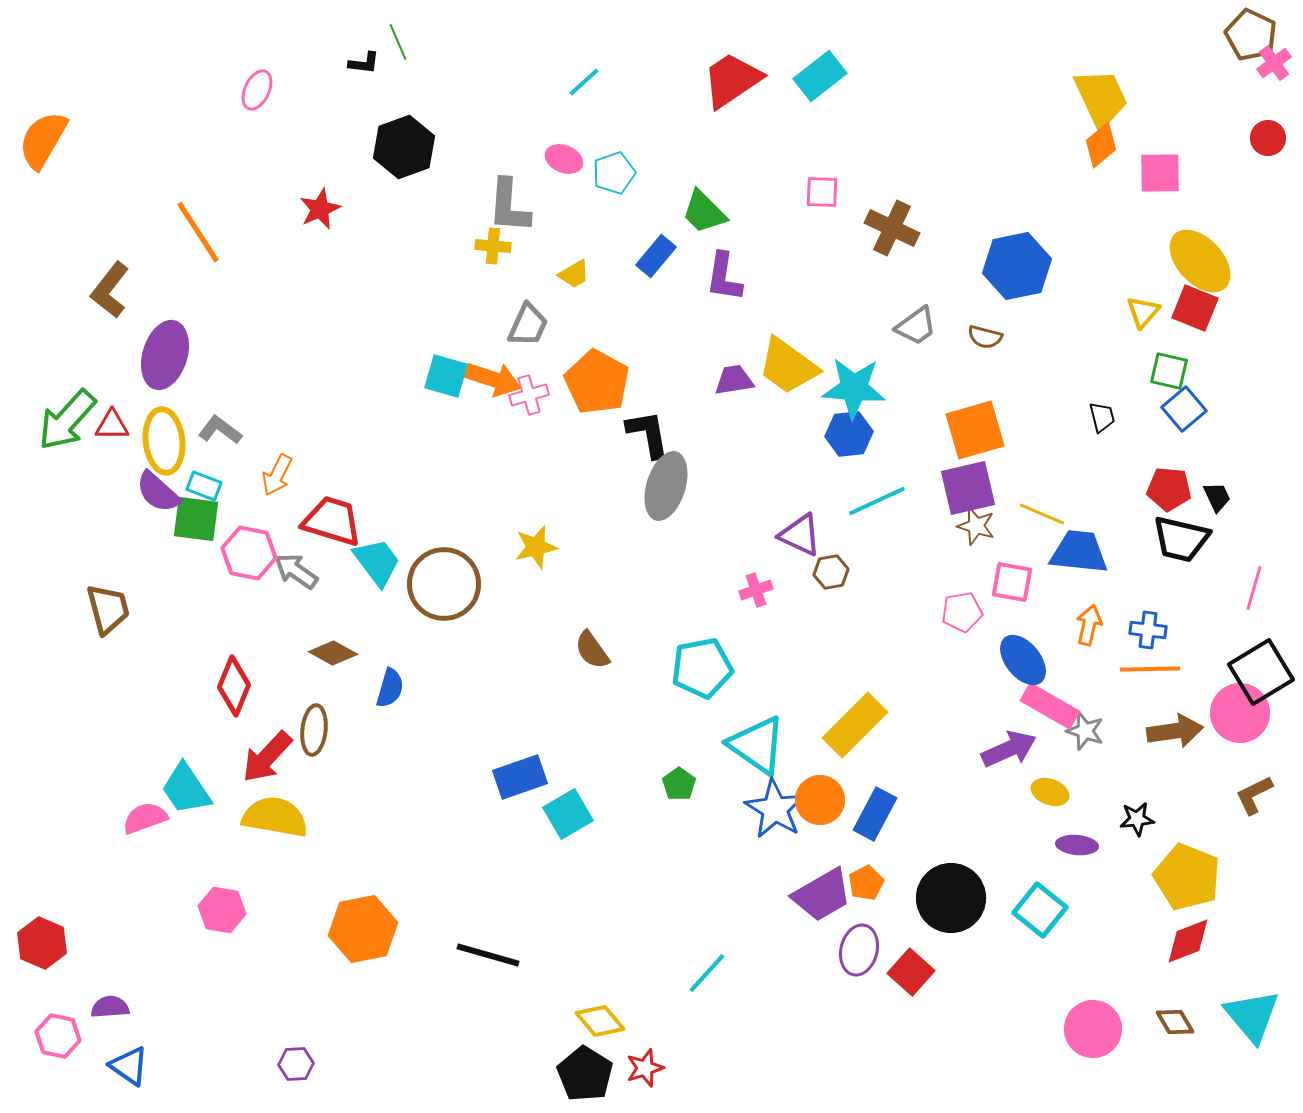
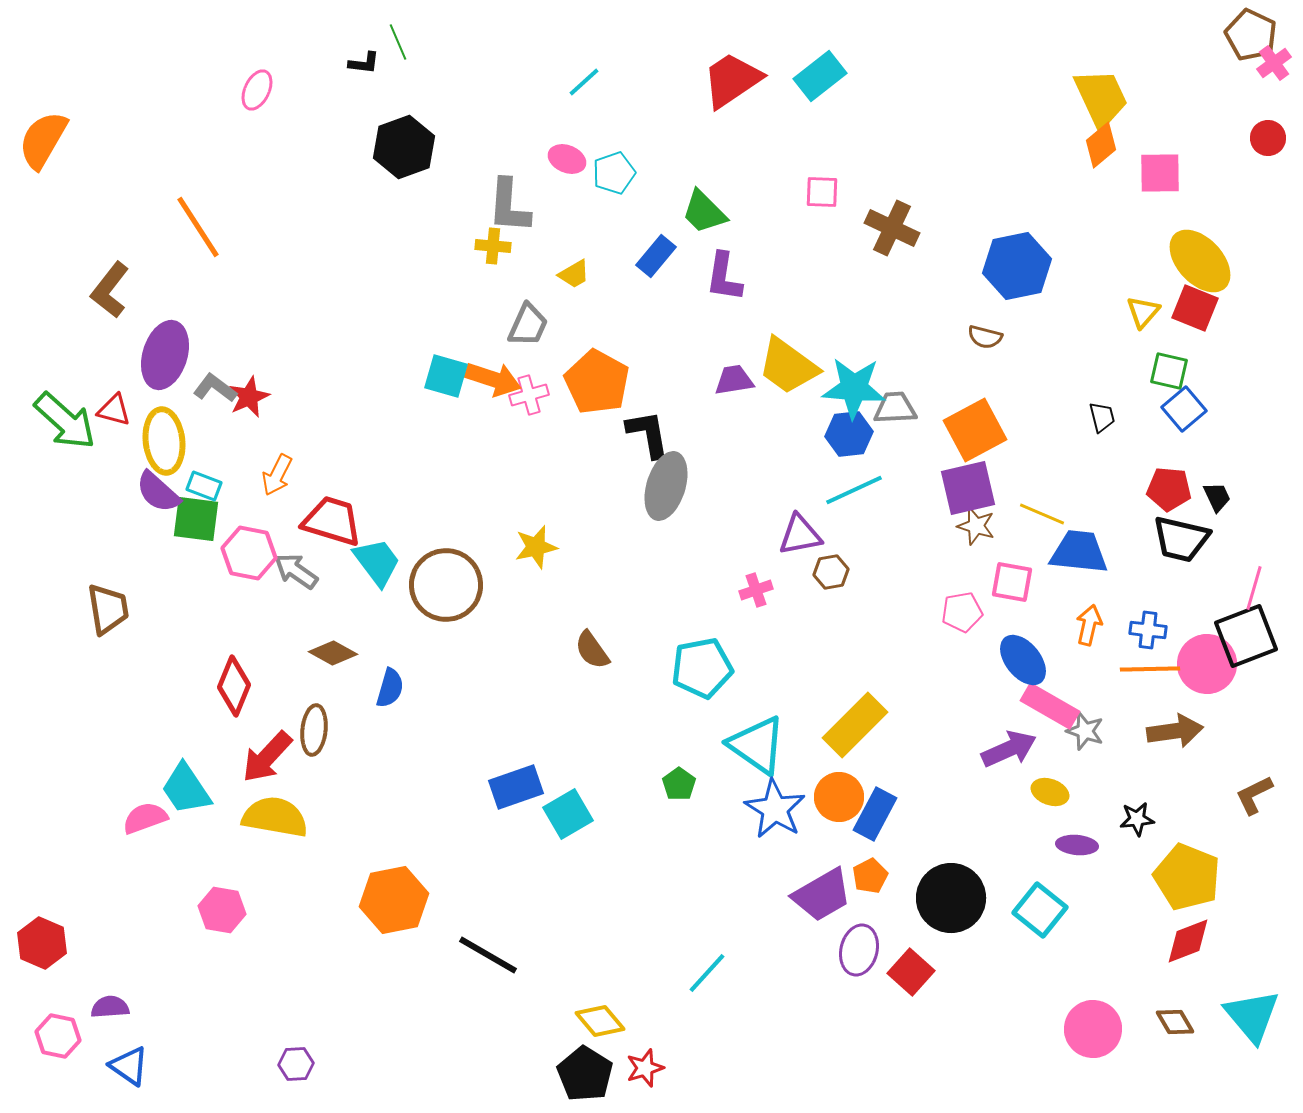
pink ellipse at (564, 159): moved 3 px right
red star at (320, 209): moved 71 px left, 188 px down
orange line at (198, 232): moved 5 px up
gray trapezoid at (916, 326): moved 21 px left, 82 px down; rotated 147 degrees counterclockwise
green arrow at (67, 420): moved 2 px left, 1 px down; rotated 90 degrees counterclockwise
red triangle at (112, 425): moved 2 px right, 15 px up; rotated 15 degrees clockwise
gray L-shape at (220, 430): moved 5 px left, 42 px up
orange square at (975, 430): rotated 12 degrees counterclockwise
cyan line at (877, 501): moved 23 px left, 11 px up
purple triangle at (800, 535): rotated 36 degrees counterclockwise
brown circle at (444, 584): moved 2 px right, 1 px down
brown trapezoid at (108, 609): rotated 6 degrees clockwise
black square at (1261, 672): moved 15 px left, 36 px up; rotated 10 degrees clockwise
pink circle at (1240, 713): moved 33 px left, 49 px up
blue rectangle at (520, 777): moved 4 px left, 10 px down
orange circle at (820, 800): moved 19 px right, 3 px up
orange pentagon at (866, 883): moved 4 px right, 7 px up
orange hexagon at (363, 929): moved 31 px right, 29 px up
black line at (488, 955): rotated 14 degrees clockwise
